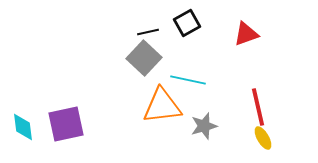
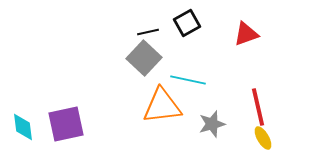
gray star: moved 8 px right, 2 px up
